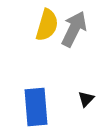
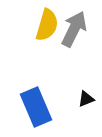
black triangle: rotated 24 degrees clockwise
blue rectangle: rotated 18 degrees counterclockwise
